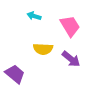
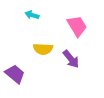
cyan arrow: moved 2 px left, 1 px up
pink trapezoid: moved 7 px right
purple arrow: rotated 12 degrees clockwise
